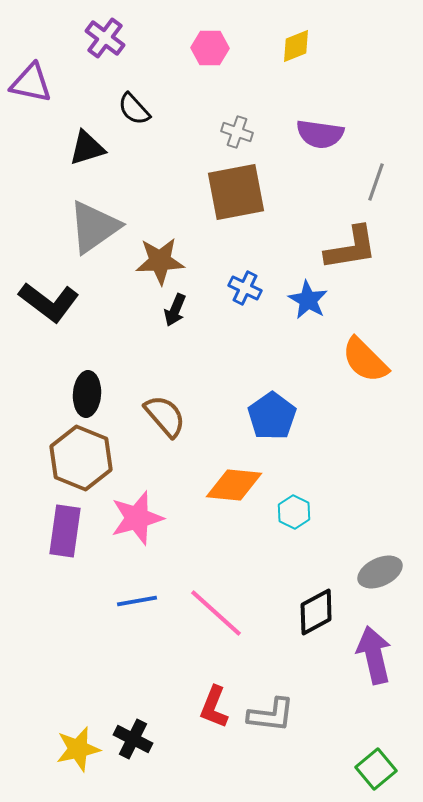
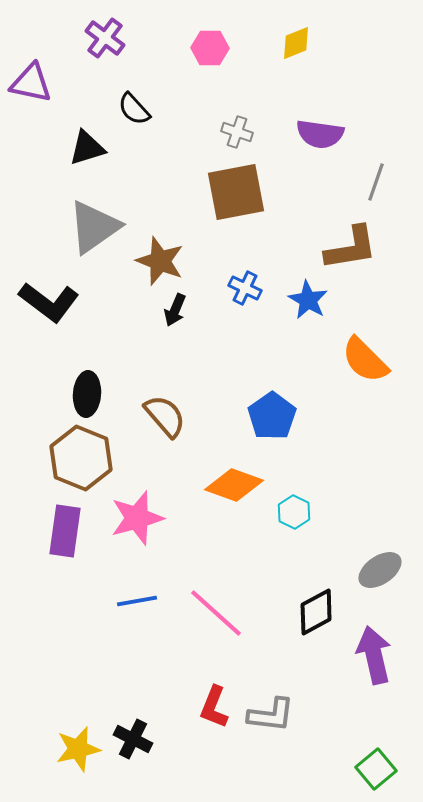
yellow diamond: moved 3 px up
brown star: rotated 24 degrees clockwise
orange diamond: rotated 14 degrees clockwise
gray ellipse: moved 2 px up; rotated 9 degrees counterclockwise
